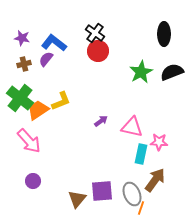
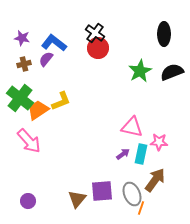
red circle: moved 3 px up
green star: moved 1 px left, 1 px up
purple arrow: moved 22 px right, 33 px down
purple circle: moved 5 px left, 20 px down
